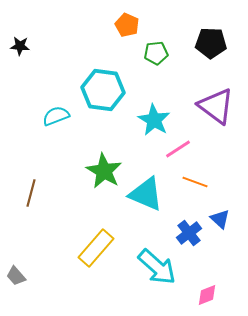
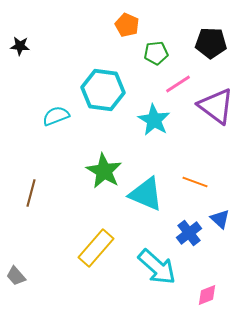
pink line: moved 65 px up
